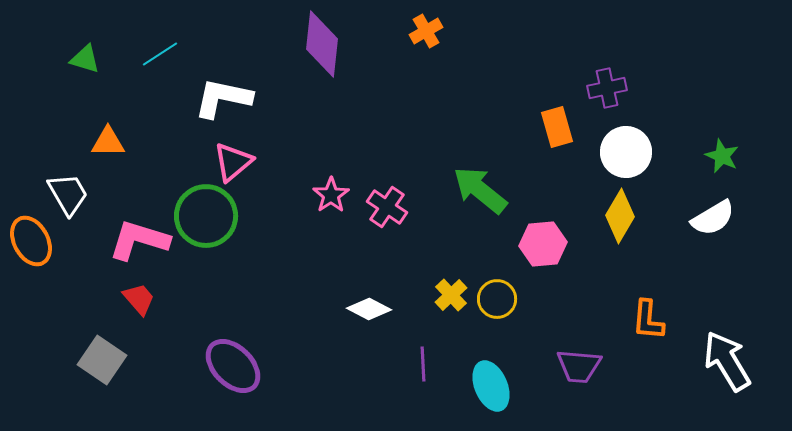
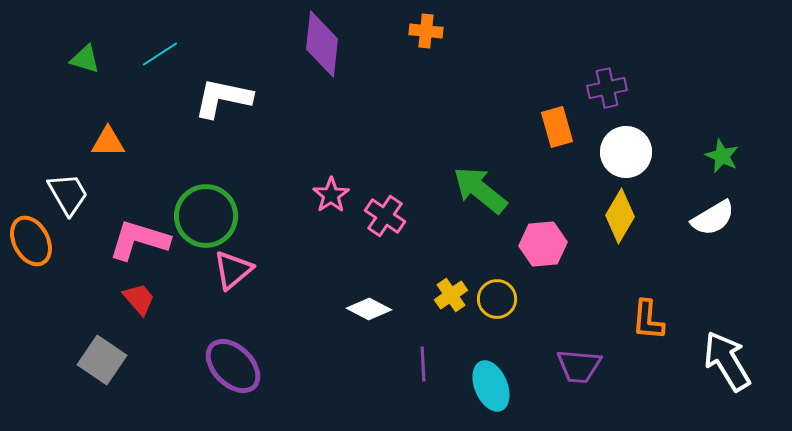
orange cross: rotated 36 degrees clockwise
pink triangle: moved 108 px down
pink cross: moved 2 px left, 9 px down
yellow cross: rotated 8 degrees clockwise
